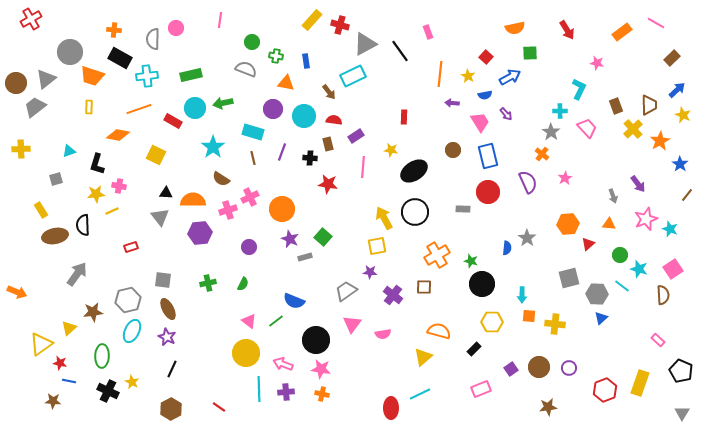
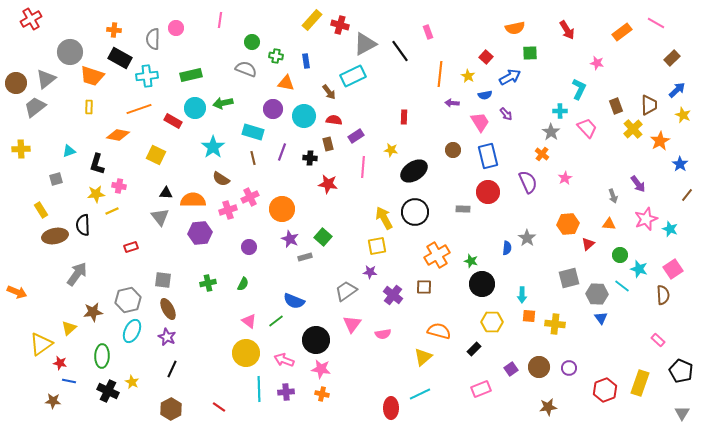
blue triangle at (601, 318): rotated 24 degrees counterclockwise
pink arrow at (283, 364): moved 1 px right, 4 px up
